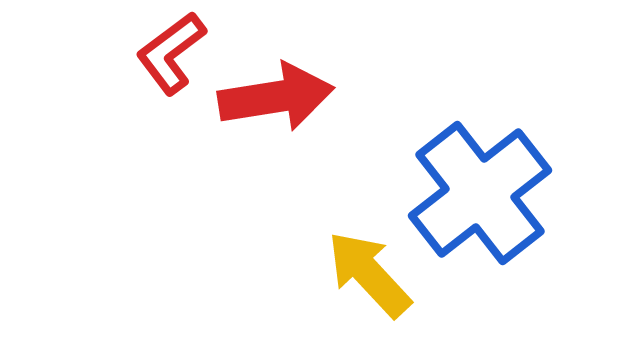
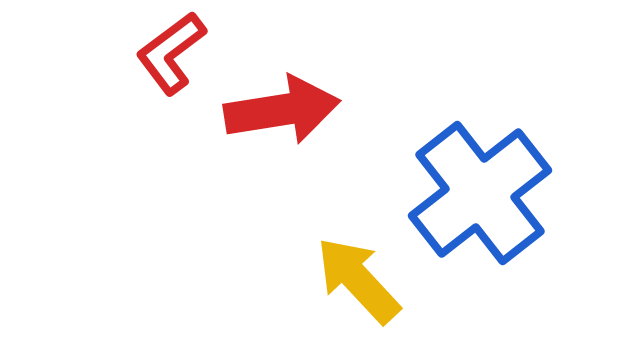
red arrow: moved 6 px right, 13 px down
yellow arrow: moved 11 px left, 6 px down
